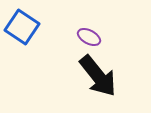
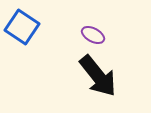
purple ellipse: moved 4 px right, 2 px up
